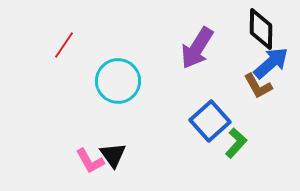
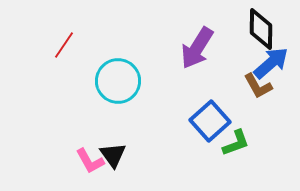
green L-shape: rotated 28 degrees clockwise
